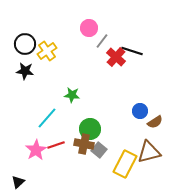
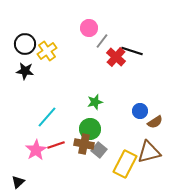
green star: moved 23 px right, 7 px down; rotated 21 degrees counterclockwise
cyan line: moved 1 px up
